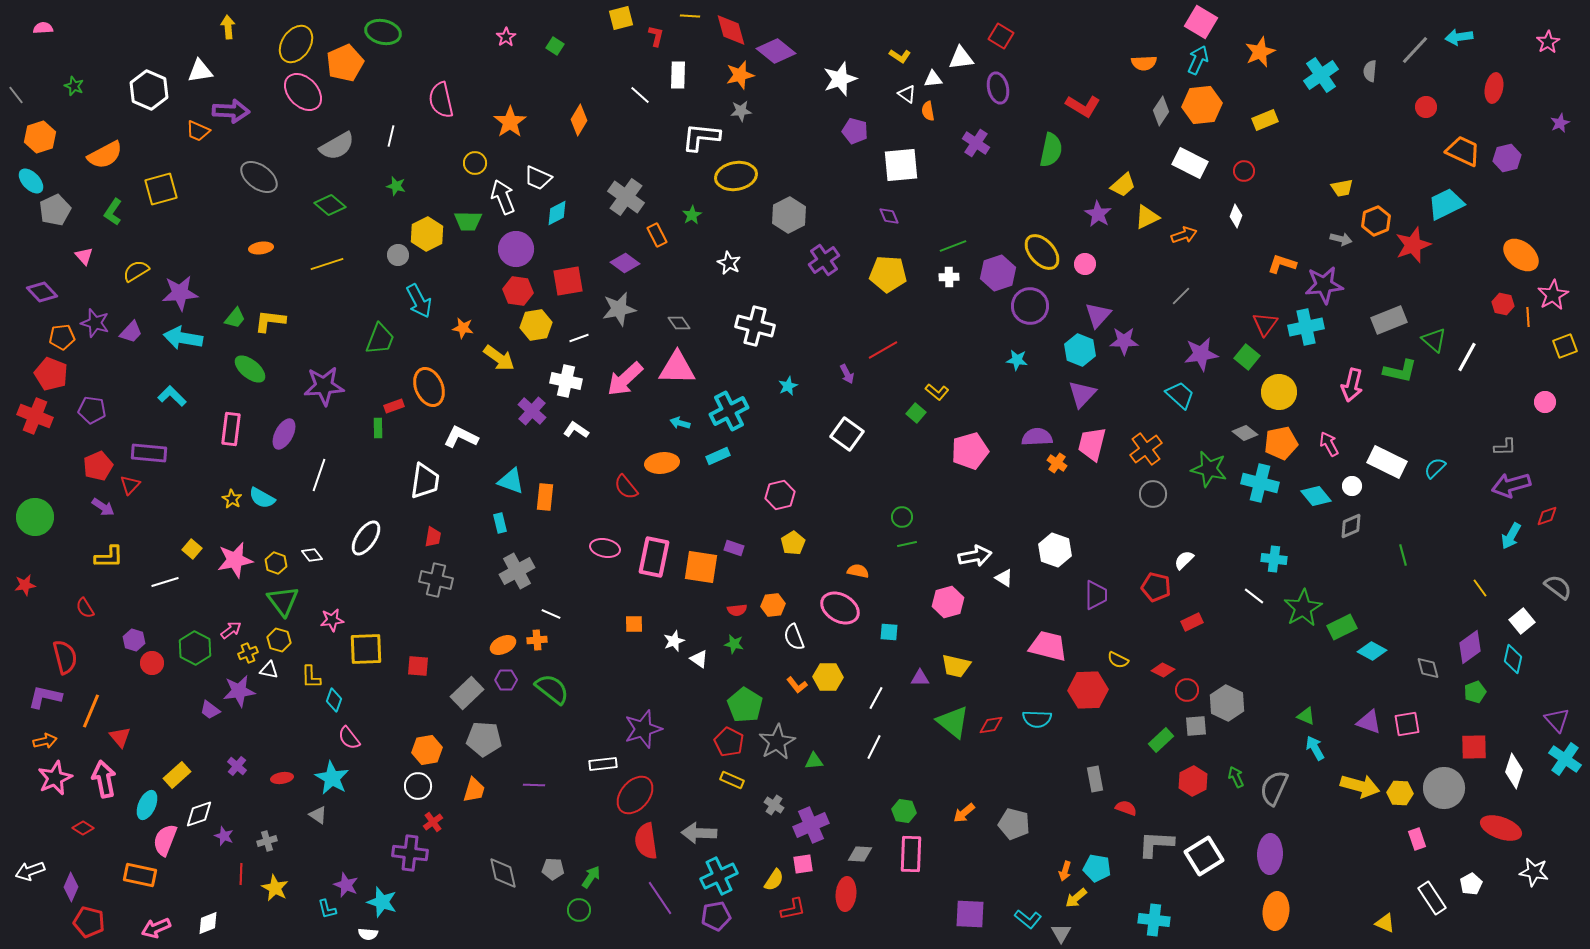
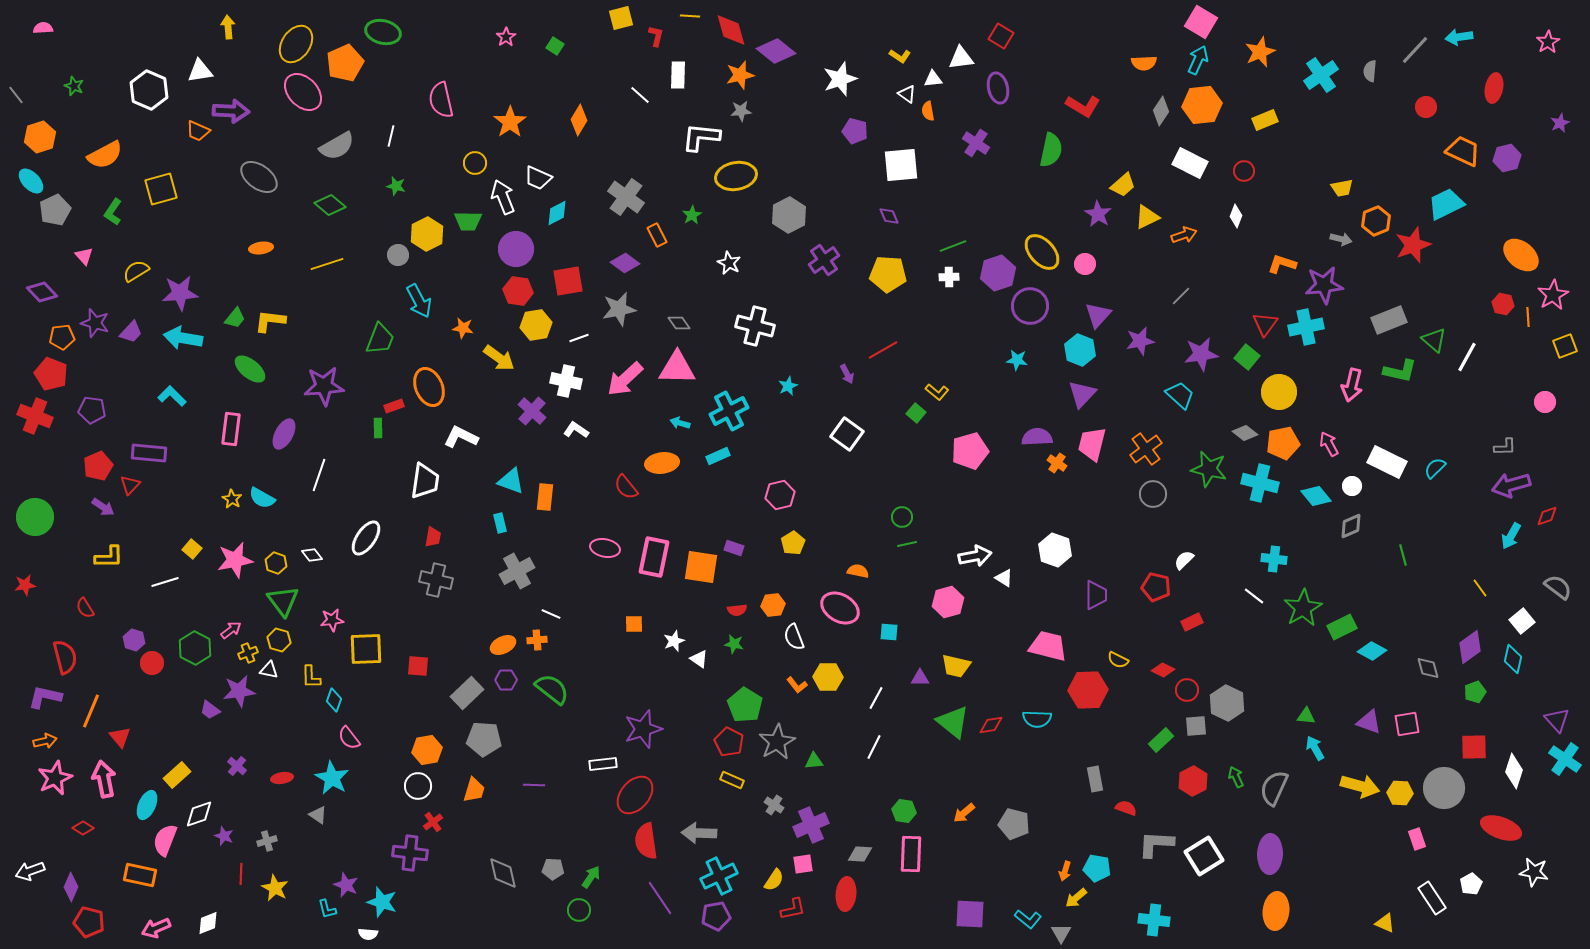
purple star at (1124, 341): moved 16 px right; rotated 12 degrees counterclockwise
orange pentagon at (1281, 443): moved 2 px right
green triangle at (1306, 716): rotated 18 degrees counterclockwise
